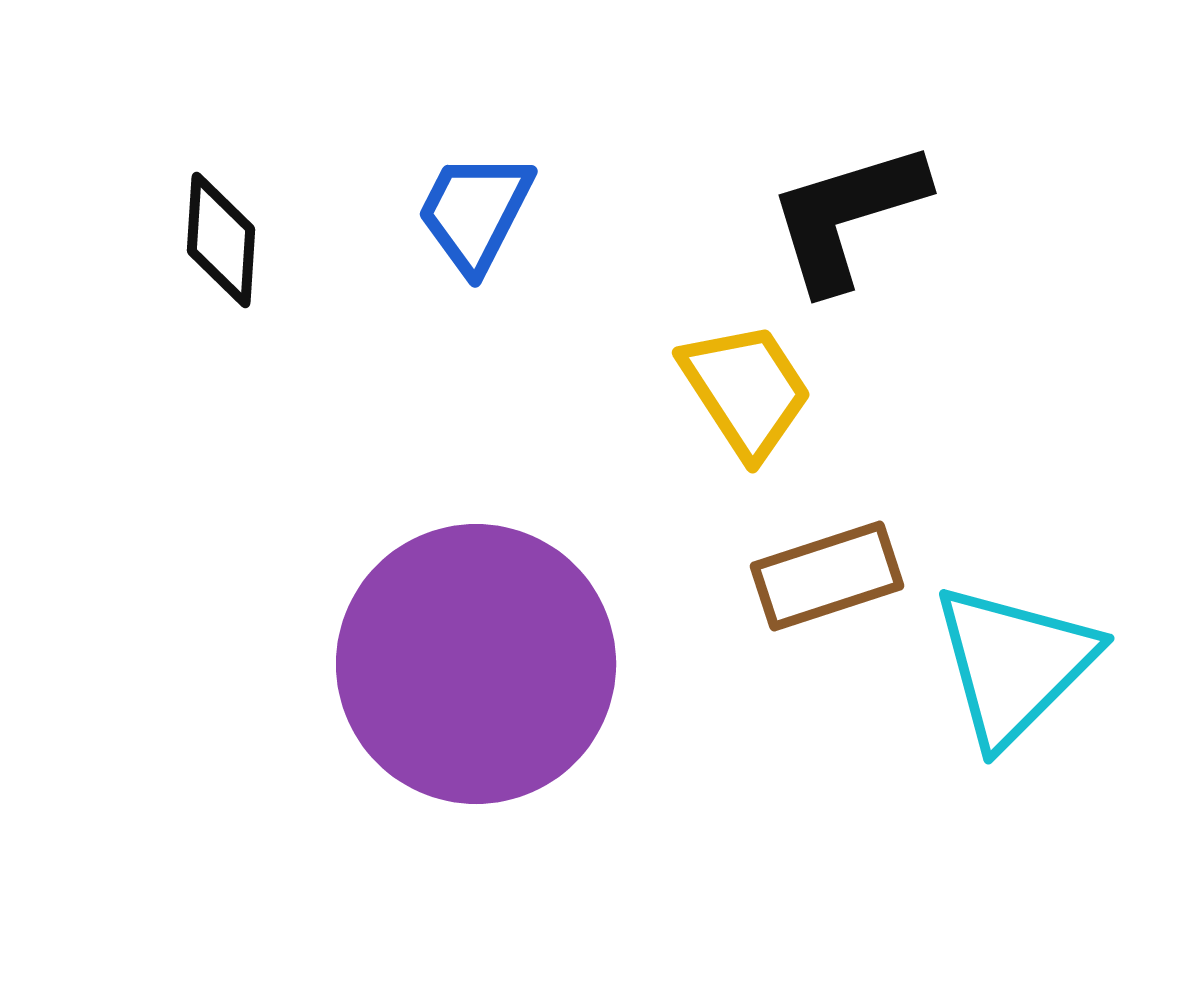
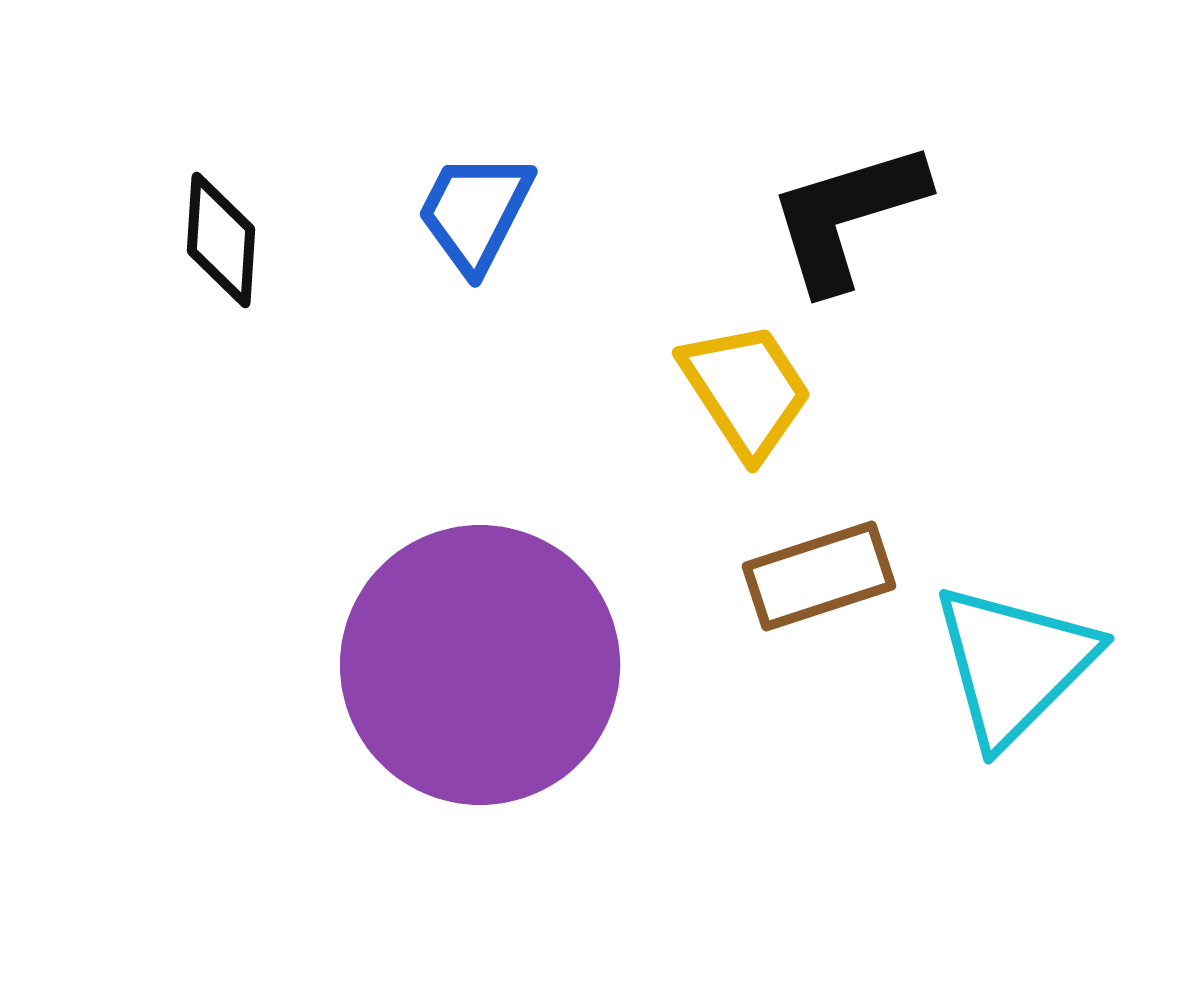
brown rectangle: moved 8 px left
purple circle: moved 4 px right, 1 px down
